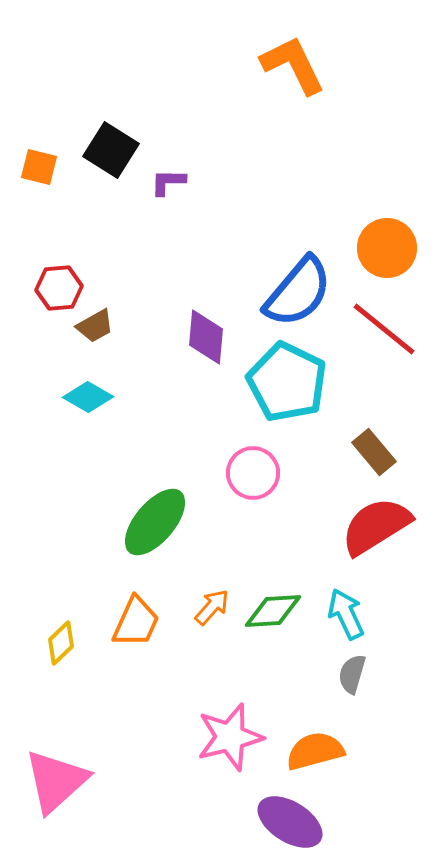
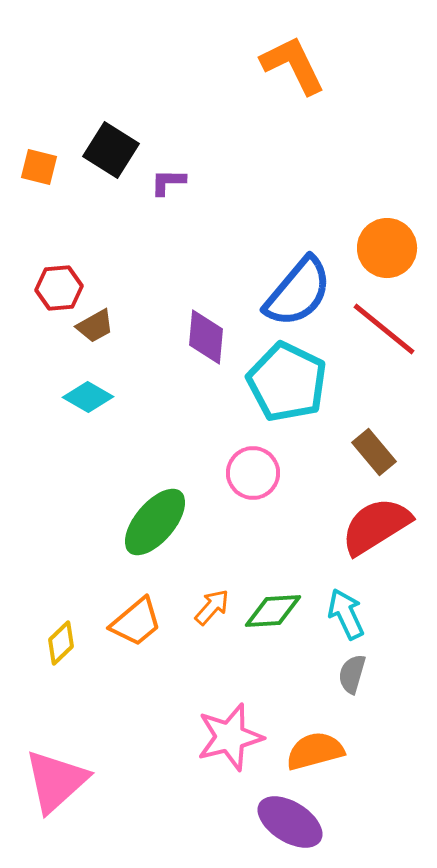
orange trapezoid: rotated 26 degrees clockwise
